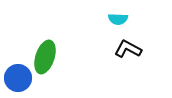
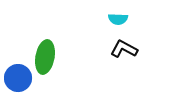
black L-shape: moved 4 px left
green ellipse: rotated 8 degrees counterclockwise
